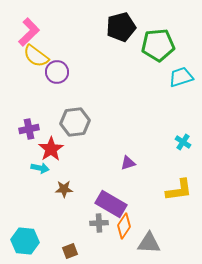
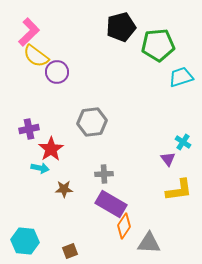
gray hexagon: moved 17 px right
purple triangle: moved 40 px right, 4 px up; rotated 49 degrees counterclockwise
gray cross: moved 5 px right, 49 px up
